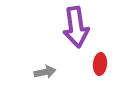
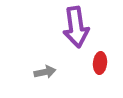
red ellipse: moved 1 px up
